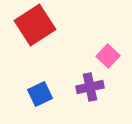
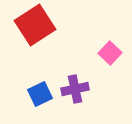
pink square: moved 2 px right, 3 px up
purple cross: moved 15 px left, 2 px down
